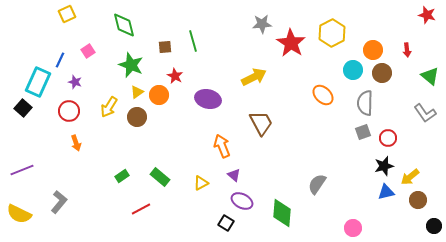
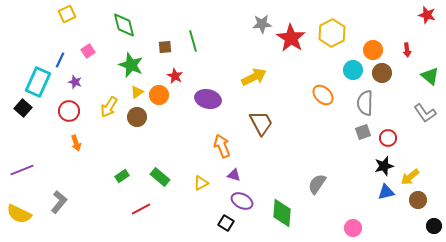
red star at (291, 43): moved 5 px up
purple triangle at (234, 175): rotated 24 degrees counterclockwise
